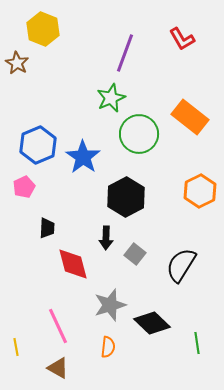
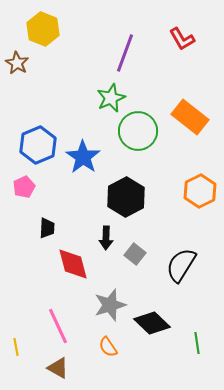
green circle: moved 1 px left, 3 px up
orange semicircle: rotated 140 degrees clockwise
